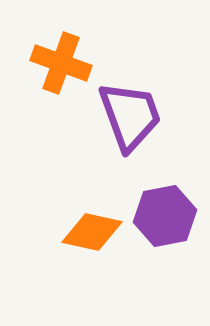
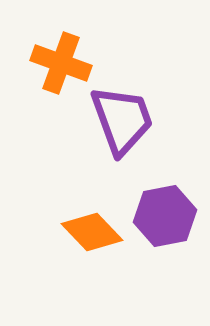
purple trapezoid: moved 8 px left, 4 px down
orange diamond: rotated 34 degrees clockwise
